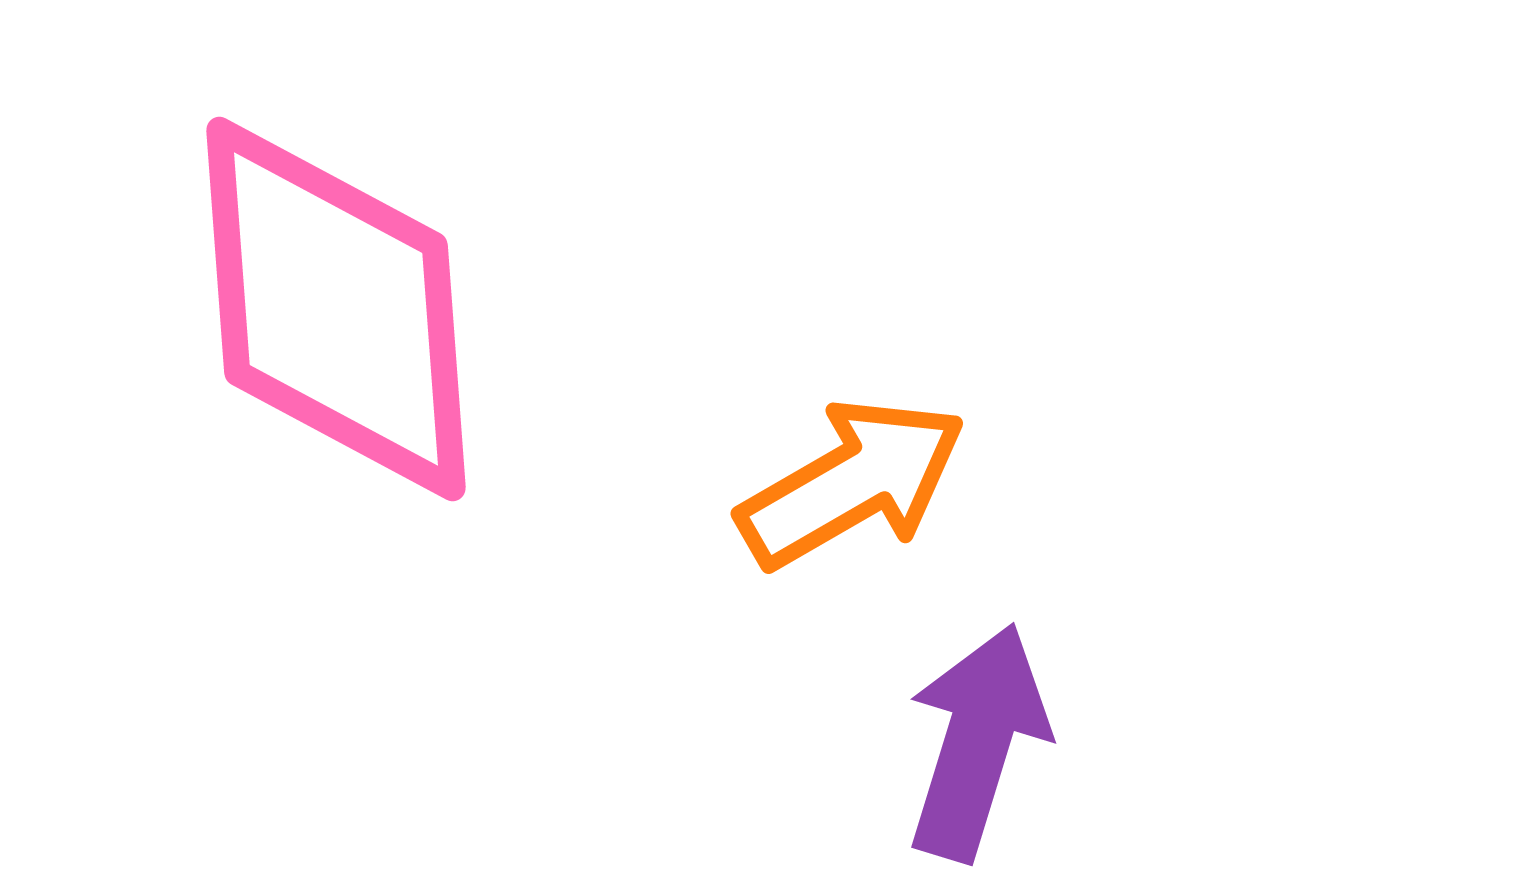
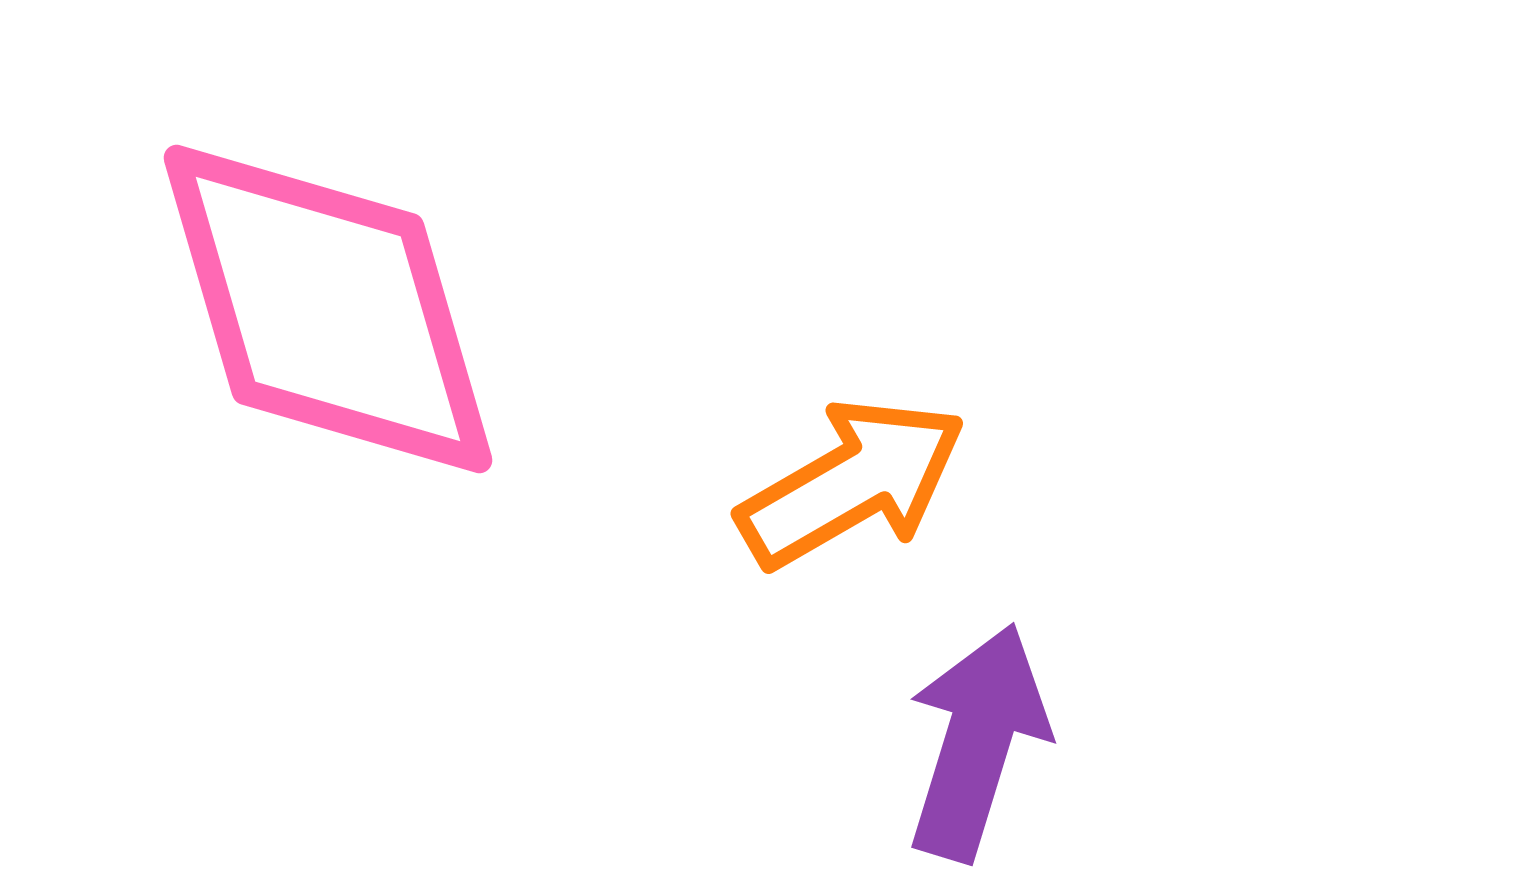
pink diamond: moved 8 px left; rotated 12 degrees counterclockwise
